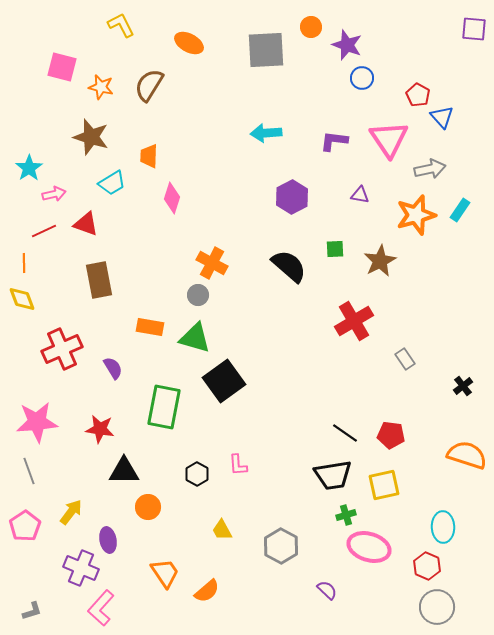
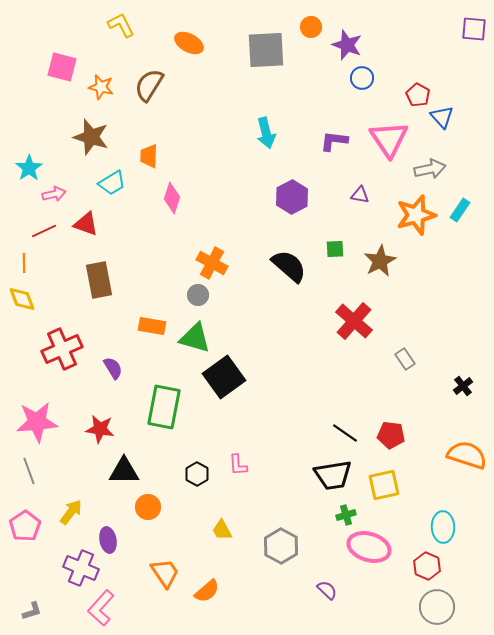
cyan arrow at (266, 133): rotated 100 degrees counterclockwise
red cross at (354, 321): rotated 18 degrees counterclockwise
orange rectangle at (150, 327): moved 2 px right, 1 px up
black square at (224, 381): moved 4 px up
